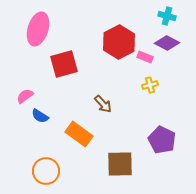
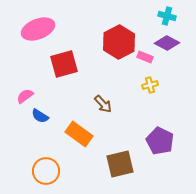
pink ellipse: rotated 52 degrees clockwise
purple pentagon: moved 2 px left, 1 px down
brown square: rotated 12 degrees counterclockwise
